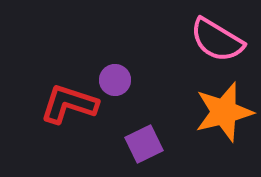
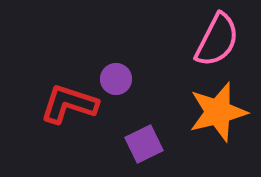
pink semicircle: rotated 94 degrees counterclockwise
purple circle: moved 1 px right, 1 px up
orange star: moved 6 px left
